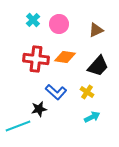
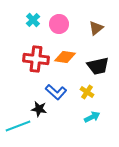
brown triangle: moved 2 px up; rotated 14 degrees counterclockwise
black trapezoid: rotated 35 degrees clockwise
black star: rotated 21 degrees clockwise
